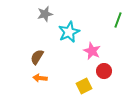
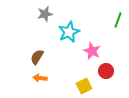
red circle: moved 2 px right
